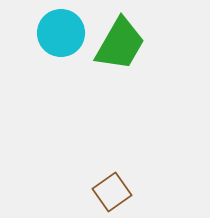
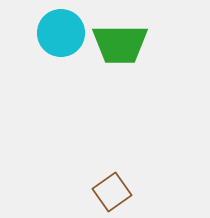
green trapezoid: rotated 60 degrees clockwise
